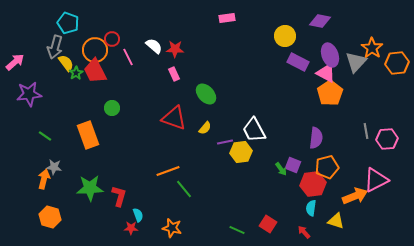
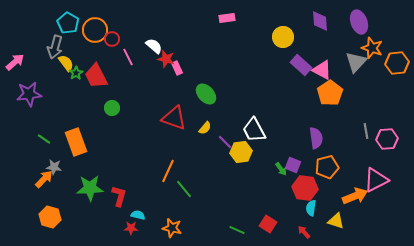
purple diamond at (320, 21): rotated 75 degrees clockwise
cyan pentagon at (68, 23): rotated 10 degrees clockwise
yellow circle at (285, 36): moved 2 px left, 1 px down
orange star at (372, 48): rotated 15 degrees counterclockwise
red star at (175, 49): moved 9 px left, 10 px down; rotated 12 degrees clockwise
orange circle at (95, 50): moved 20 px up
purple ellipse at (330, 55): moved 29 px right, 33 px up
purple rectangle at (298, 62): moved 3 px right, 3 px down; rotated 15 degrees clockwise
red trapezoid at (95, 71): moved 1 px right, 5 px down
pink triangle at (326, 73): moved 4 px left, 3 px up
pink rectangle at (174, 74): moved 3 px right, 6 px up
orange rectangle at (88, 135): moved 12 px left, 7 px down
green line at (45, 136): moved 1 px left, 3 px down
purple semicircle at (316, 138): rotated 15 degrees counterclockwise
purple line at (225, 142): rotated 56 degrees clockwise
orange line at (168, 171): rotated 45 degrees counterclockwise
orange arrow at (44, 179): rotated 30 degrees clockwise
red hexagon at (313, 184): moved 8 px left, 4 px down; rotated 15 degrees clockwise
cyan semicircle at (138, 215): rotated 56 degrees counterclockwise
